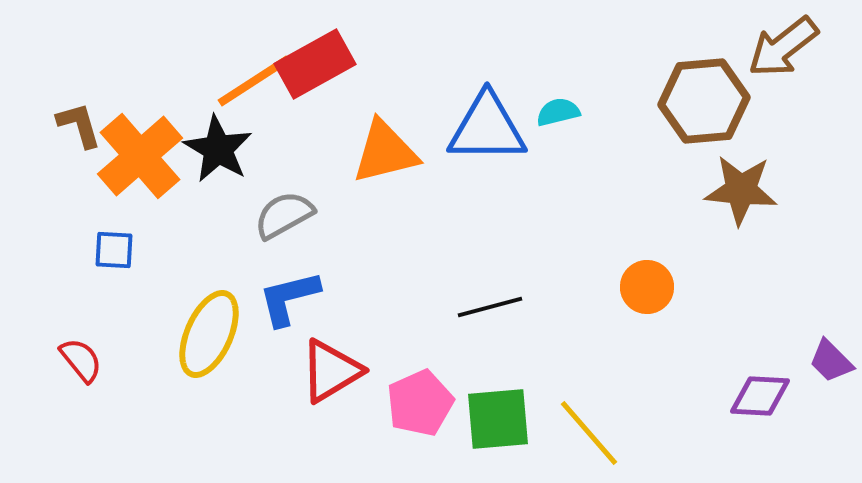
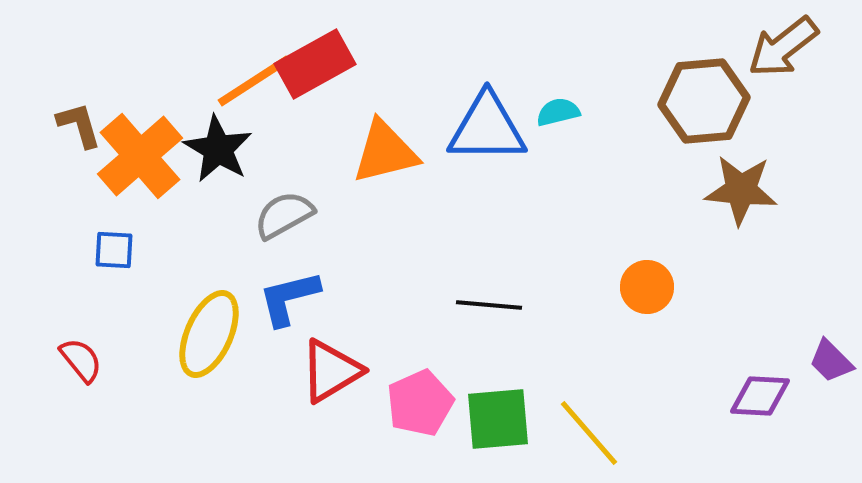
black line: moved 1 px left, 2 px up; rotated 20 degrees clockwise
